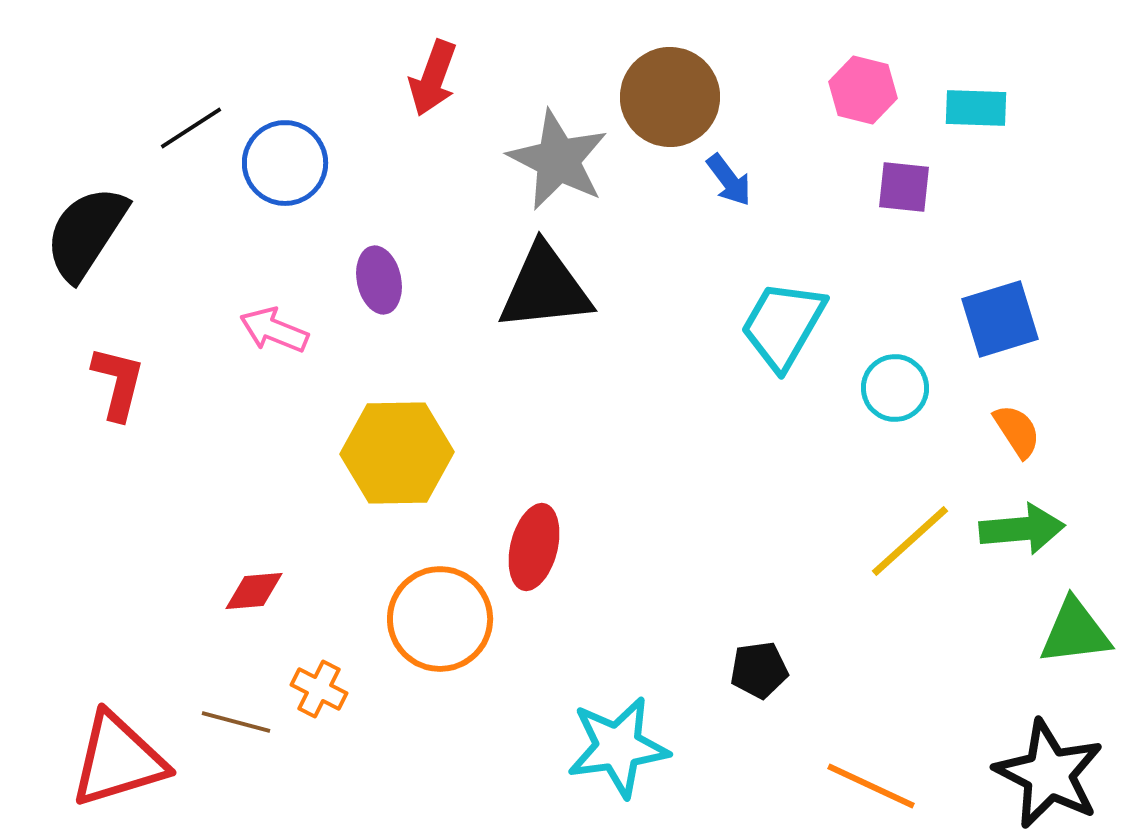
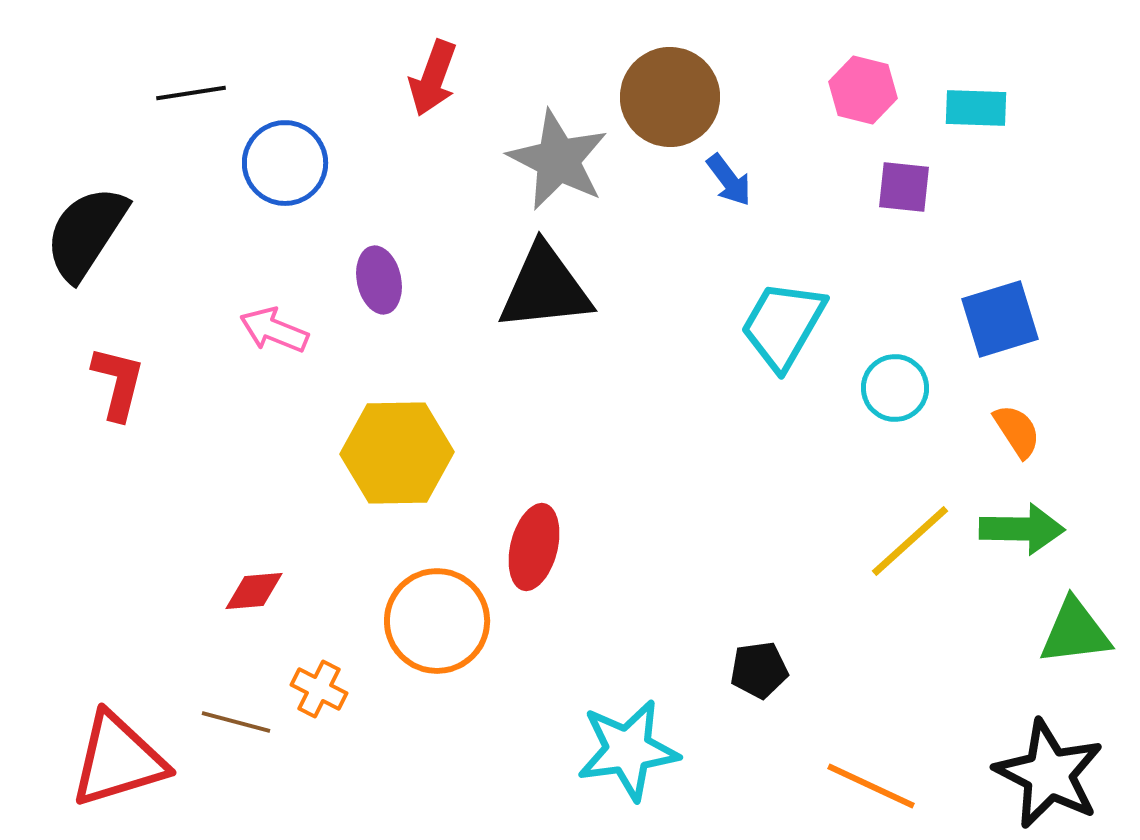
black line: moved 35 px up; rotated 24 degrees clockwise
green arrow: rotated 6 degrees clockwise
orange circle: moved 3 px left, 2 px down
cyan star: moved 10 px right, 3 px down
